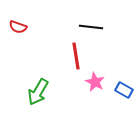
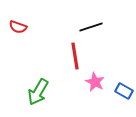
black line: rotated 25 degrees counterclockwise
red line: moved 1 px left
blue rectangle: moved 1 px down
